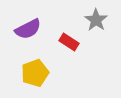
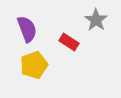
purple semicircle: moved 1 px left; rotated 84 degrees counterclockwise
yellow pentagon: moved 1 px left, 8 px up
